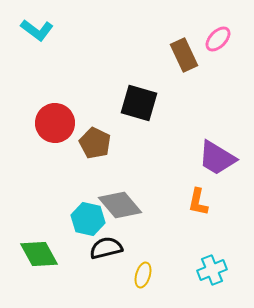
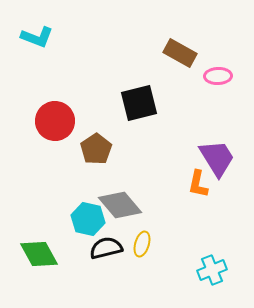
cyan L-shape: moved 7 px down; rotated 16 degrees counterclockwise
pink ellipse: moved 37 px down; rotated 44 degrees clockwise
brown rectangle: moved 4 px left, 2 px up; rotated 36 degrees counterclockwise
black square: rotated 30 degrees counterclockwise
red circle: moved 2 px up
brown pentagon: moved 1 px right, 6 px down; rotated 12 degrees clockwise
purple trapezoid: rotated 153 degrees counterclockwise
orange L-shape: moved 18 px up
yellow ellipse: moved 1 px left, 31 px up
